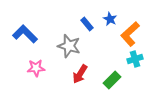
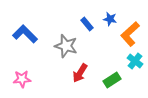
blue star: rotated 16 degrees counterclockwise
gray star: moved 3 px left
cyan cross: moved 2 px down; rotated 35 degrees counterclockwise
pink star: moved 14 px left, 11 px down
red arrow: moved 1 px up
green rectangle: rotated 12 degrees clockwise
